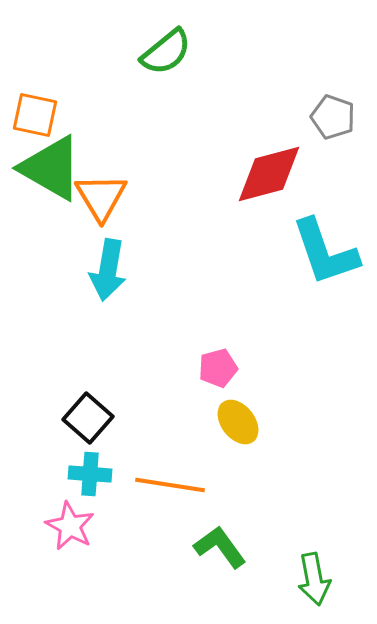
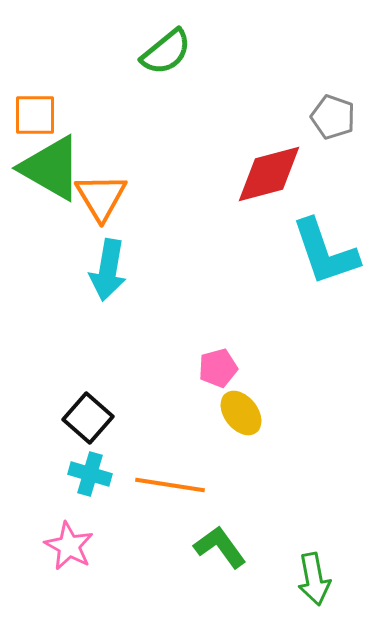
orange square: rotated 12 degrees counterclockwise
yellow ellipse: moved 3 px right, 9 px up
cyan cross: rotated 12 degrees clockwise
pink star: moved 1 px left, 20 px down
